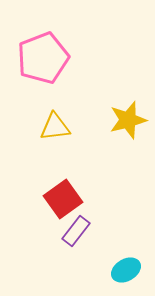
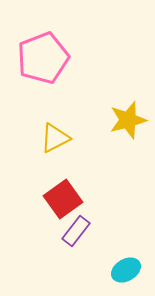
yellow triangle: moved 11 px down; rotated 20 degrees counterclockwise
